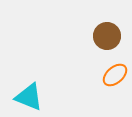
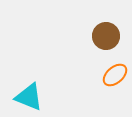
brown circle: moved 1 px left
